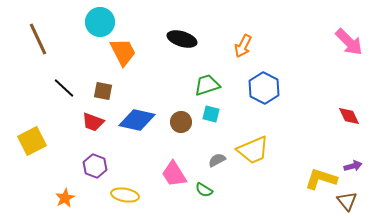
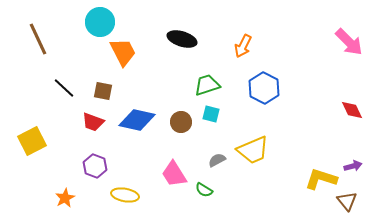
red diamond: moved 3 px right, 6 px up
